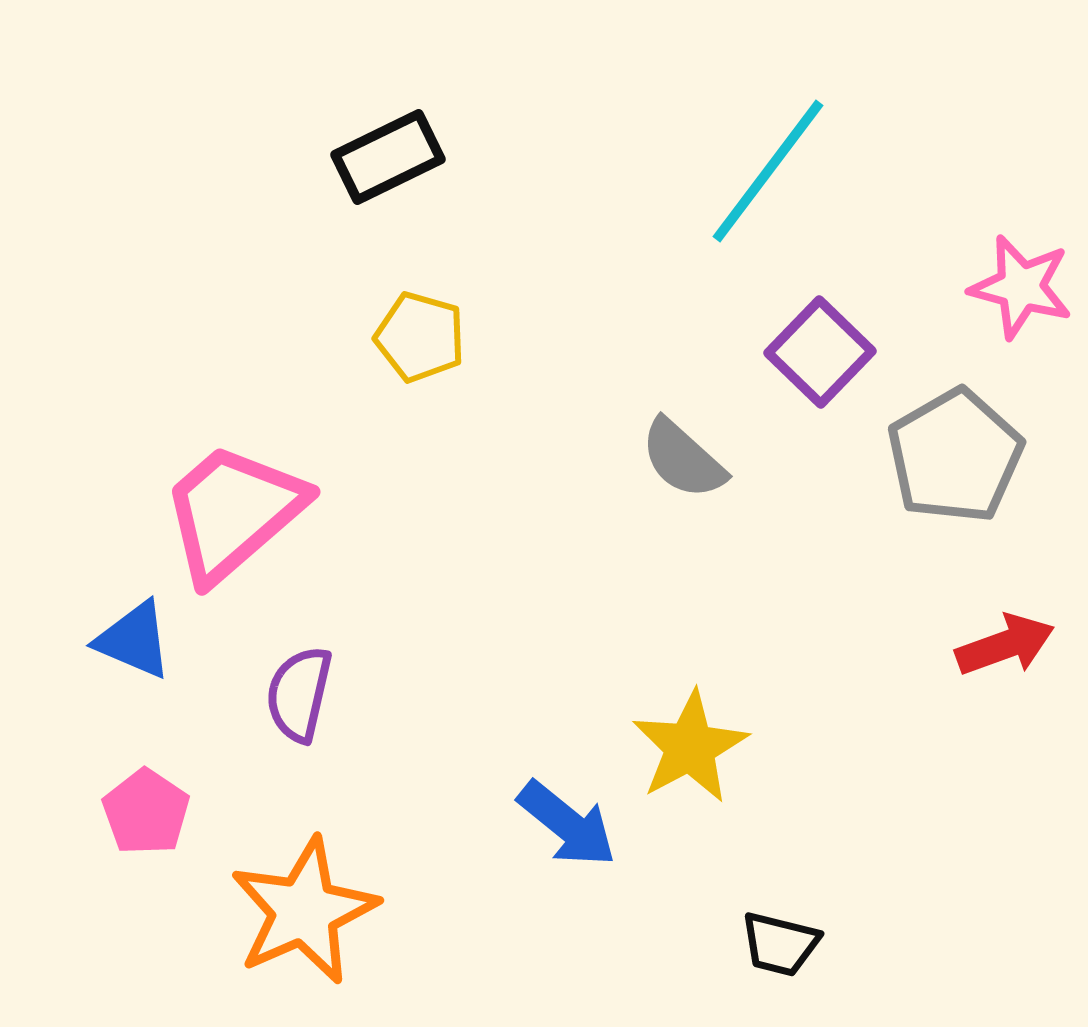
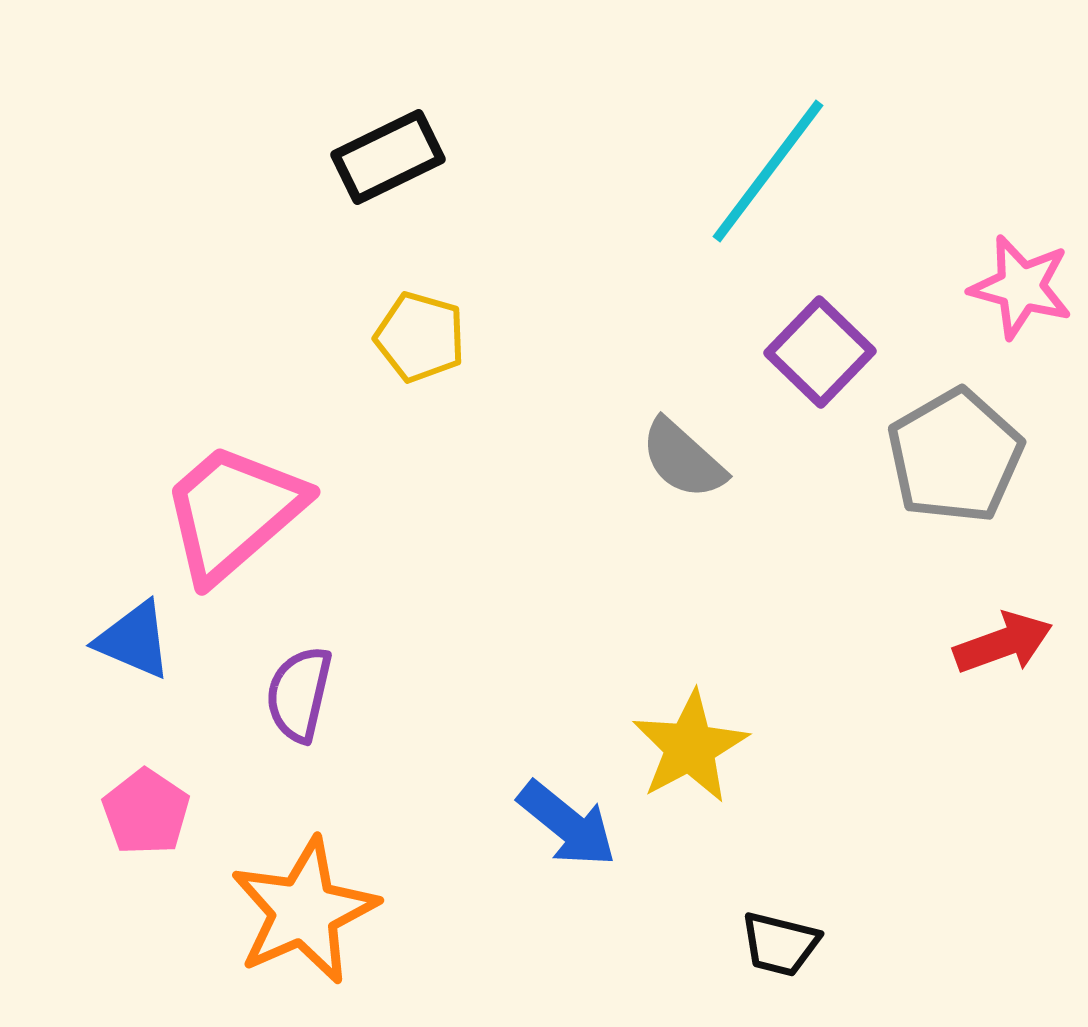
red arrow: moved 2 px left, 2 px up
